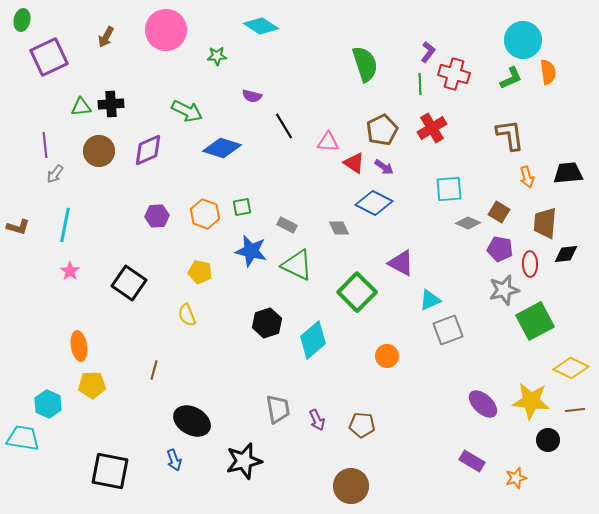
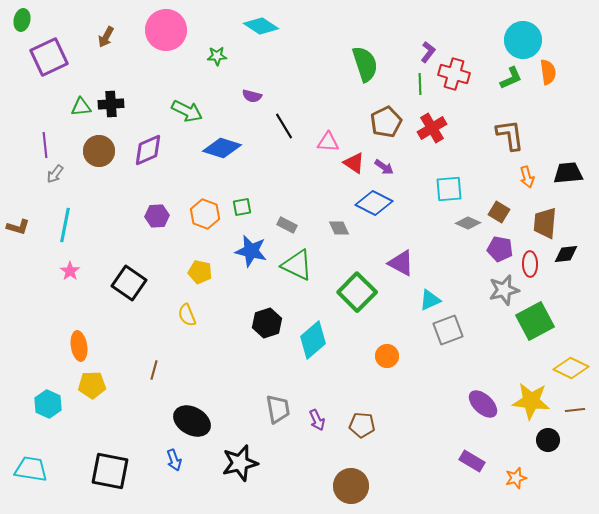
brown pentagon at (382, 130): moved 4 px right, 8 px up
cyan trapezoid at (23, 438): moved 8 px right, 31 px down
black star at (244, 461): moved 4 px left, 2 px down
